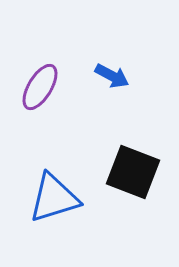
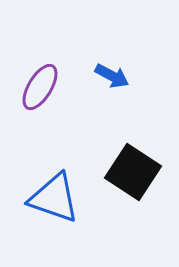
black square: rotated 12 degrees clockwise
blue triangle: rotated 36 degrees clockwise
